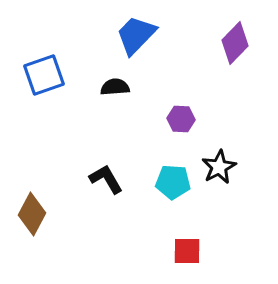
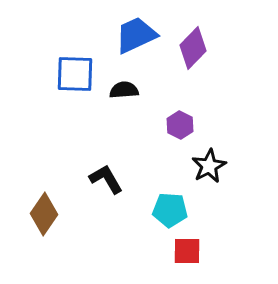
blue trapezoid: rotated 21 degrees clockwise
purple diamond: moved 42 px left, 5 px down
blue square: moved 31 px right, 1 px up; rotated 21 degrees clockwise
black semicircle: moved 9 px right, 3 px down
purple hexagon: moved 1 px left, 6 px down; rotated 24 degrees clockwise
black star: moved 10 px left, 1 px up
cyan pentagon: moved 3 px left, 28 px down
brown diamond: moved 12 px right; rotated 6 degrees clockwise
